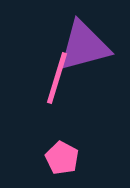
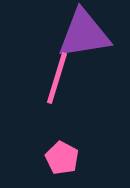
purple triangle: moved 12 px up; rotated 6 degrees clockwise
